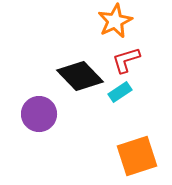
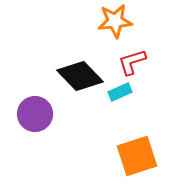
orange star: rotated 20 degrees clockwise
red L-shape: moved 6 px right, 2 px down
cyan rectangle: rotated 10 degrees clockwise
purple circle: moved 4 px left
